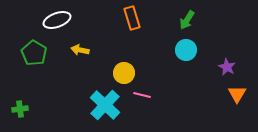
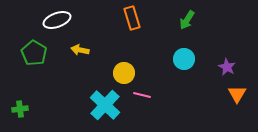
cyan circle: moved 2 px left, 9 px down
